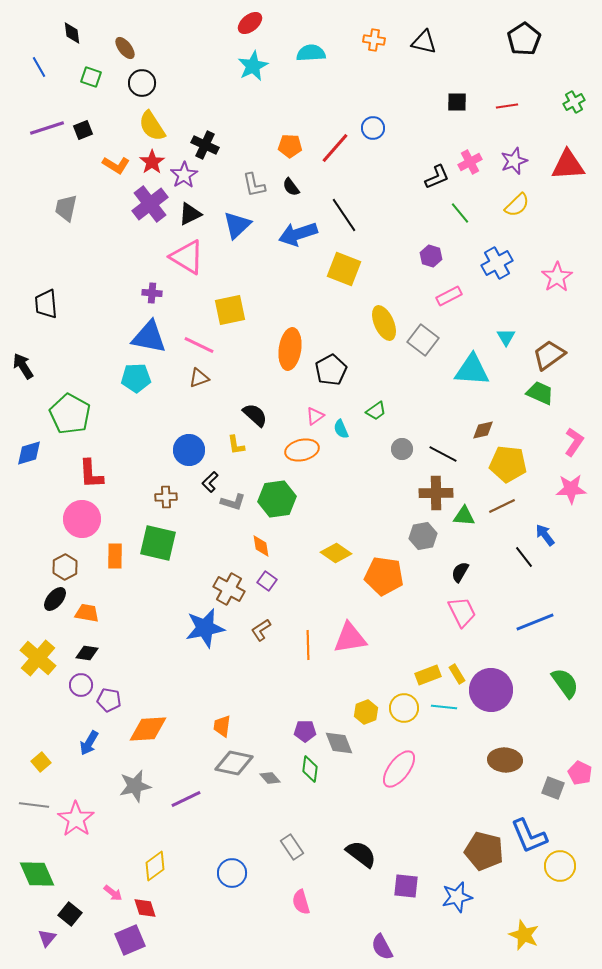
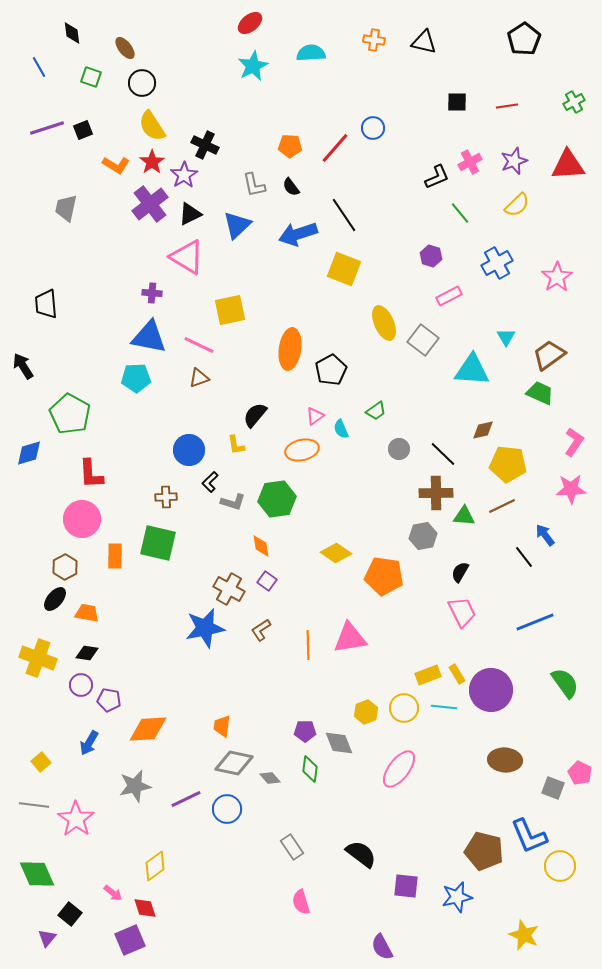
black semicircle at (255, 415): rotated 92 degrees counterclockwise
gray circle at (402, 449): moved 3 px left
black line at (443, 454): rotated 16 degrees clockwise
yellow cross at (38, 658): rotated 21 degrees counterclockwise
blue circle at (232, 873): moved 5 px left, 64 px up
